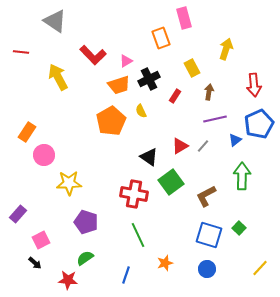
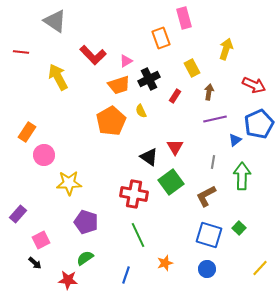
red arrow at (254, 85): rotated 60 degrees counterclockwise
red triangle at (180, 146): moved 5 px left, 1 px down; rotated 30 degrees counterclockwise
gray line at (203, 146): moved 10 px right, 16 px down; rotated 32 degrees counterclockwise
